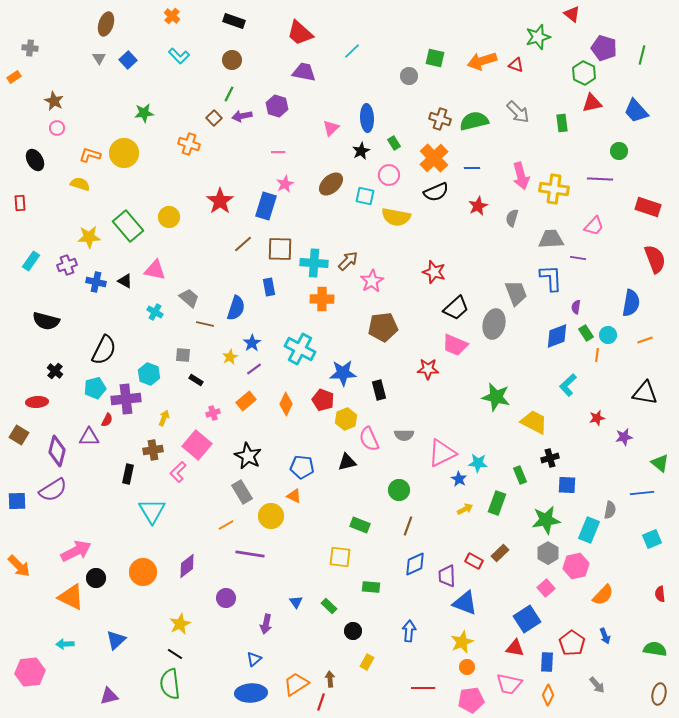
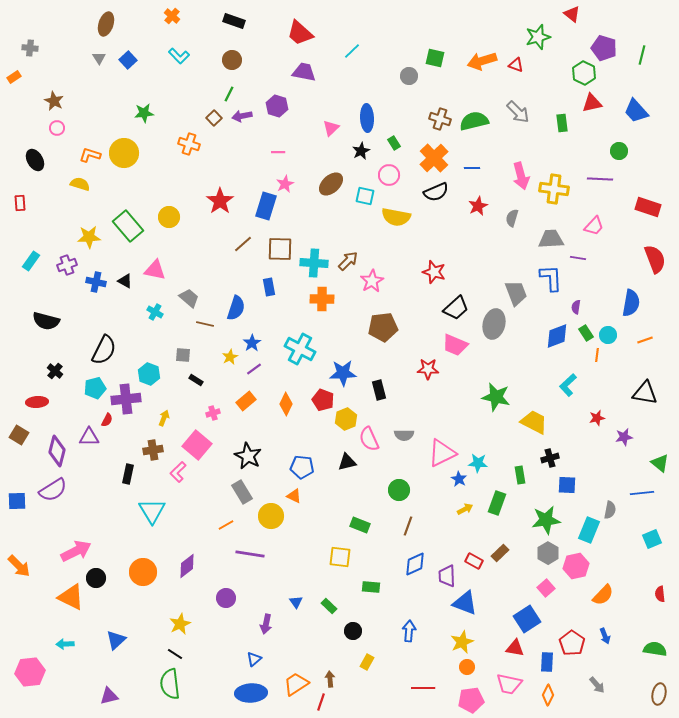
green rectangle at (520, 475): rotated 12 degrees clockwise
